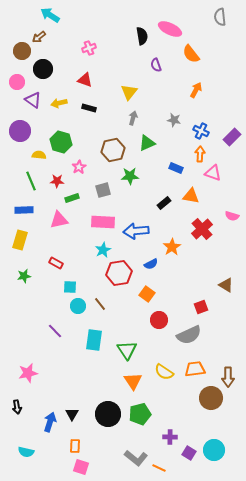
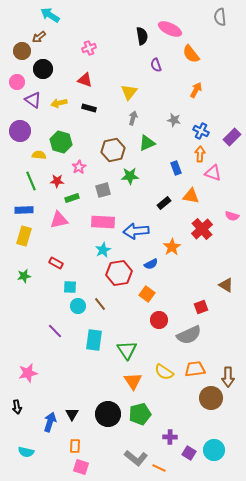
blue rectangle at (176, 168): rotated 48 degrees clockwise
yellow rectangle at (20, 240): moved 4 px right, 4 px up
